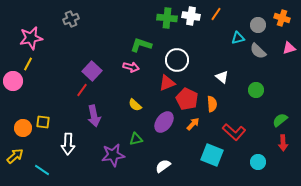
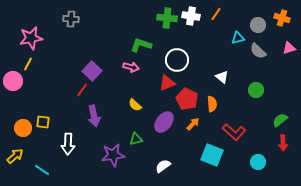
gray cross: rotated 28 degrees clockwise
